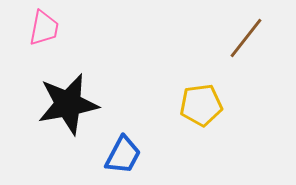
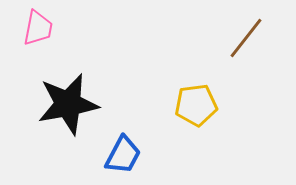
pink trapezoid: moved 6 px left
yellow pentagon: moved 5 px left
